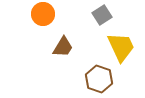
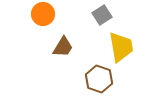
yellow trapezoid: rotated 16 degrees clockwise
